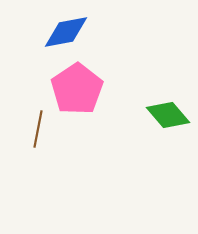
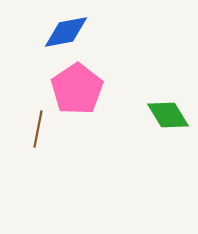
green diamond: rotated 9 degrees clockwise
